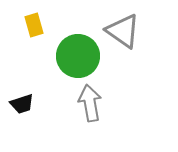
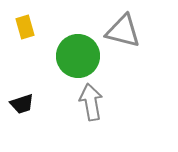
yellow rectangle: moved 9 px left, 2 px down
gray triangle: rotated 21 degrees counterclockwise
gray arrow: moved 1 px right, 1 px up
